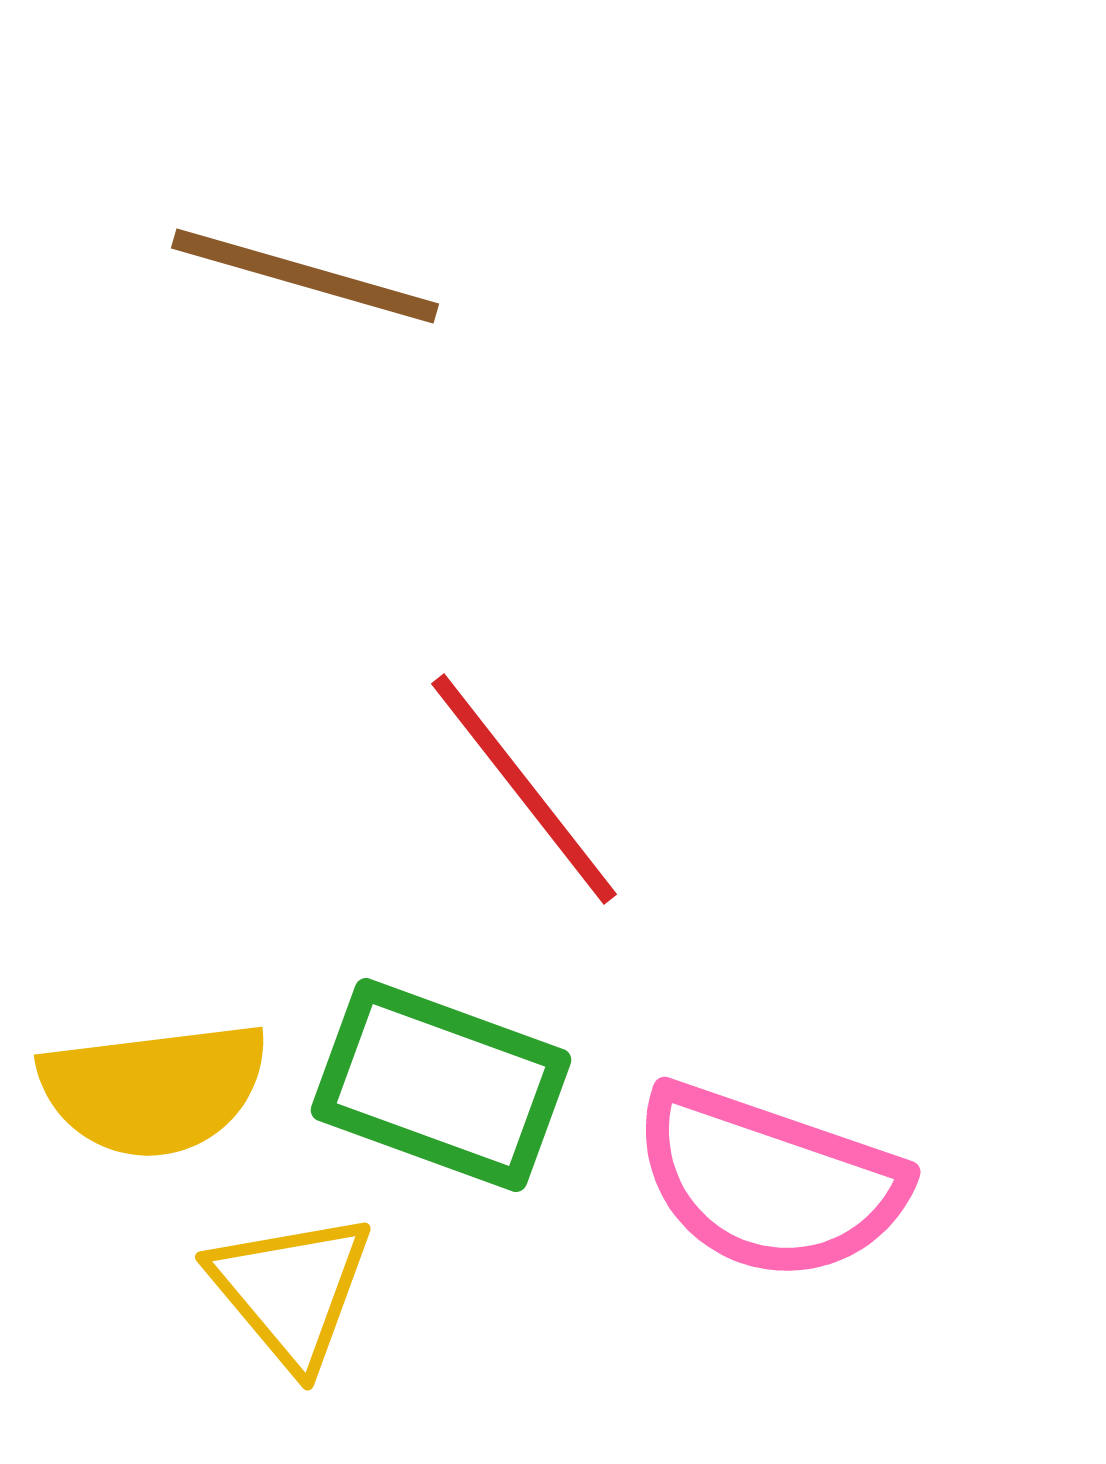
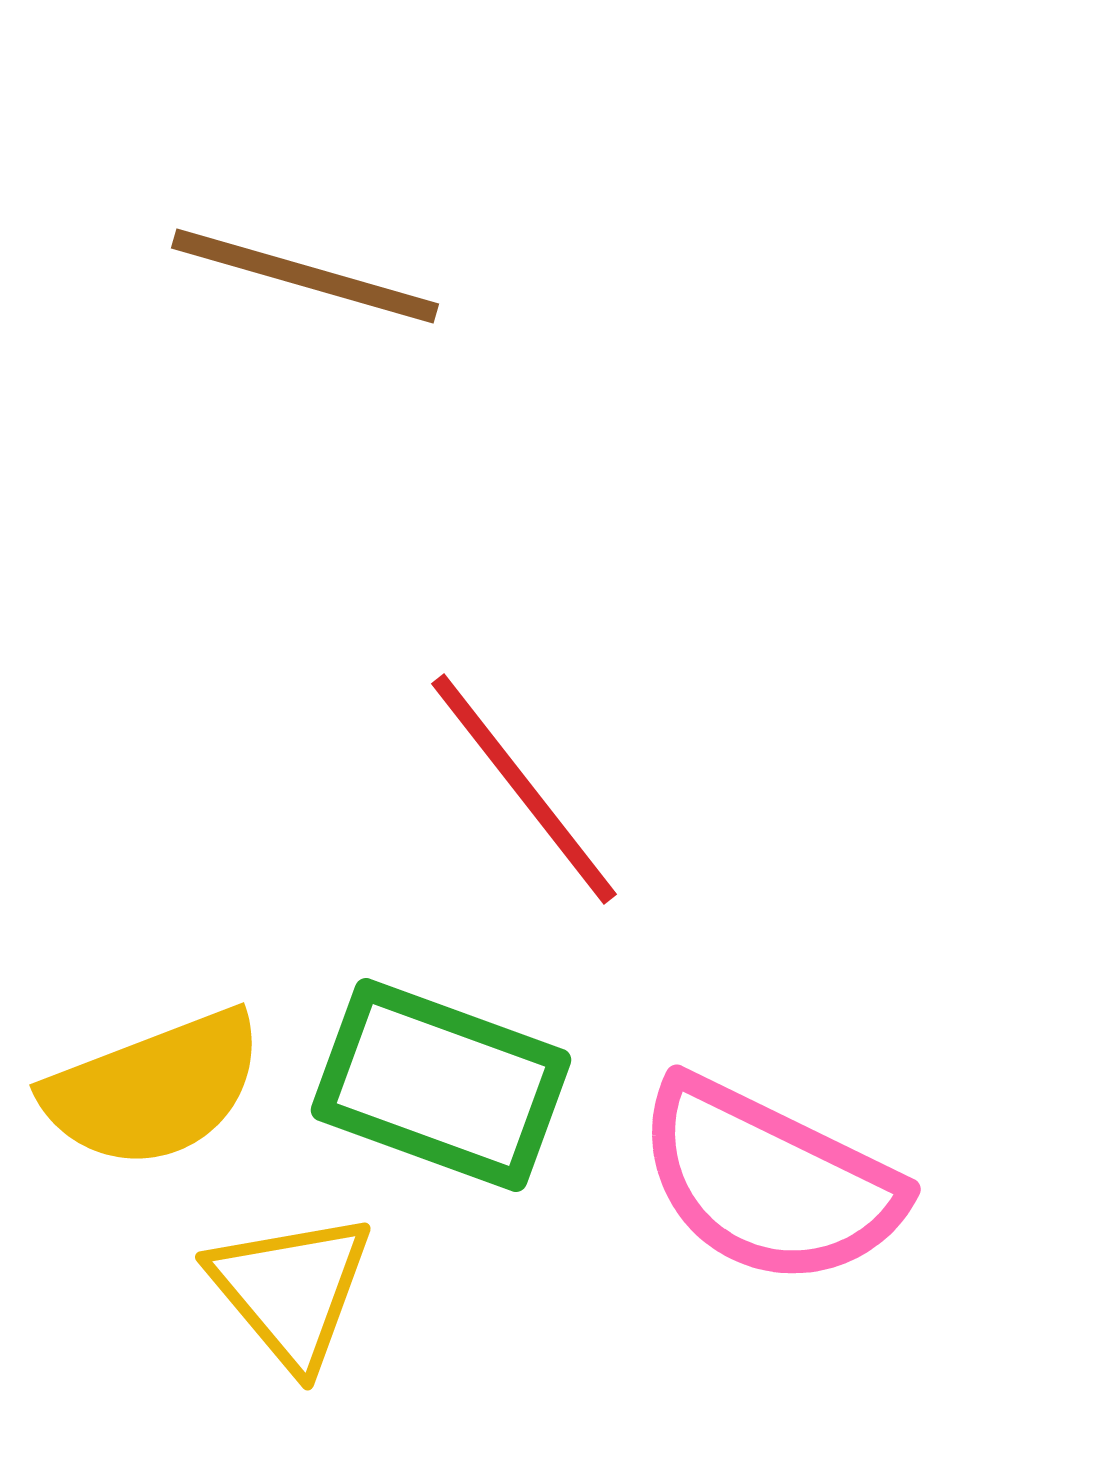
yellow semicircle: rotated 14 degrees counterclockwise
pink semicircle: rotated 7 degrees clockwise
